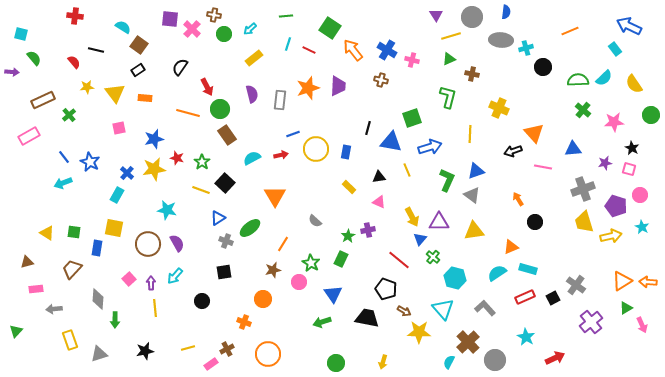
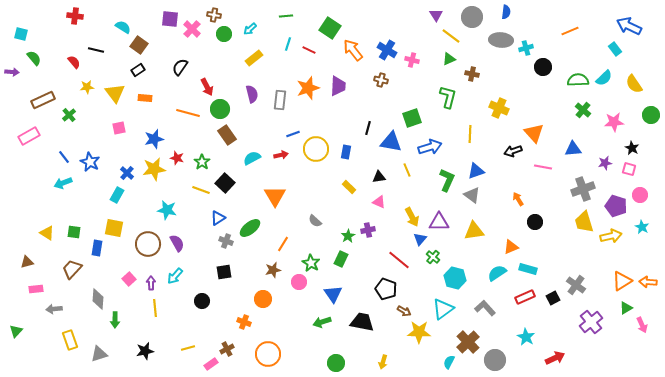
yellow line at (451, 36): rotated 54 degrees clockwise
cyan triangle at (443, 309): rotated 35 degrees clockwise
black trapezoid at (367, 318): moved 5 px left, 4 px down
